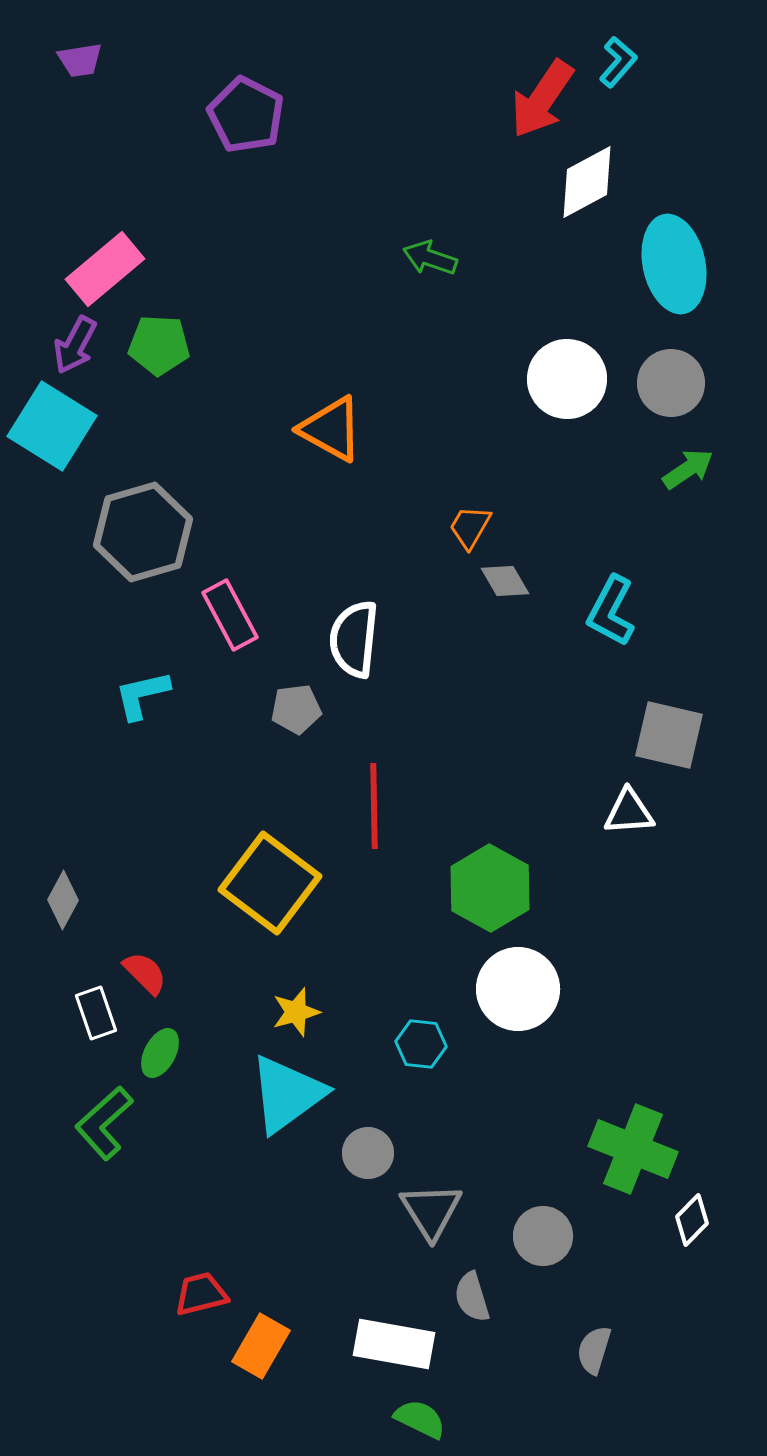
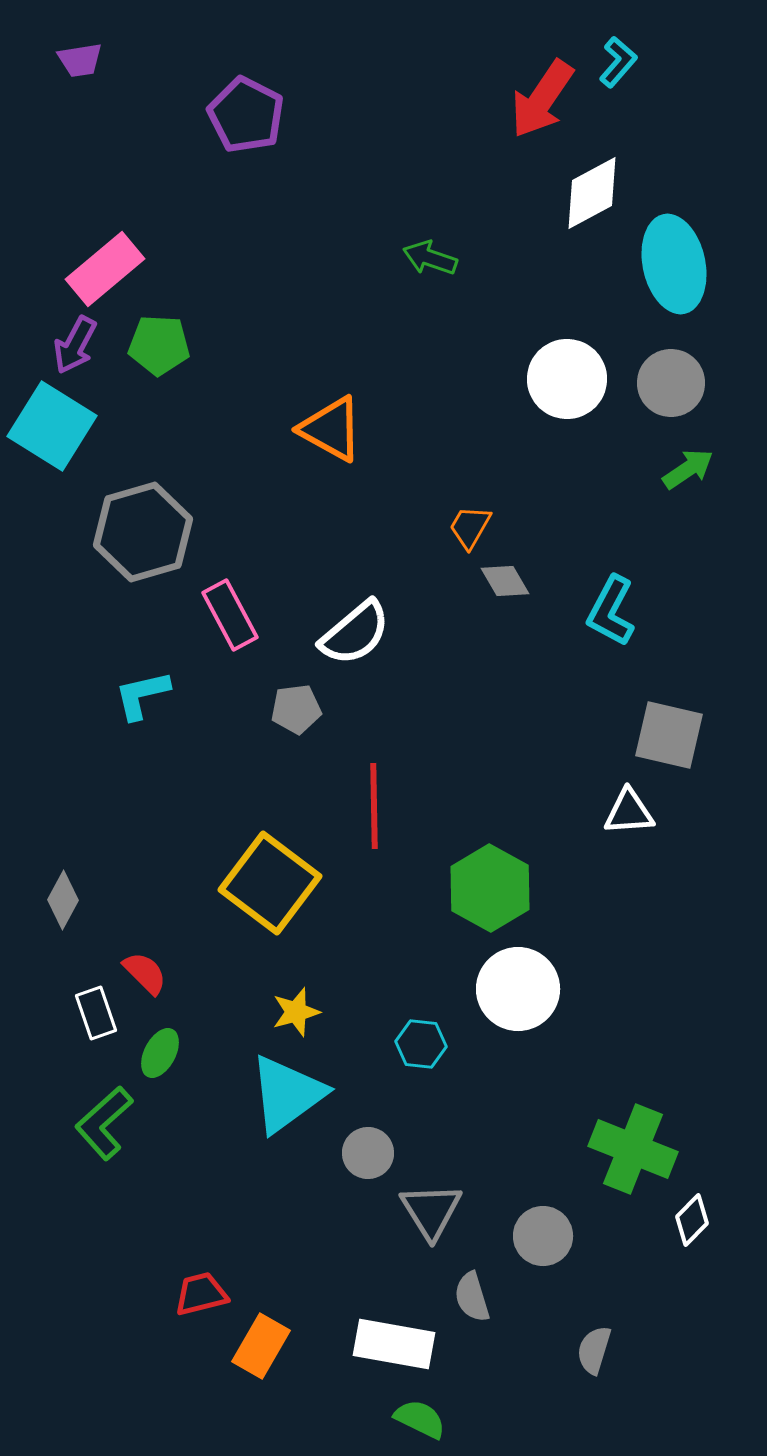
white diamond at (587, 182): moved 5 px right, 11 px down
white semicircle at (354, 639): moved 1 px right, 6 px up; rotated 136 degrees counterclockwise
